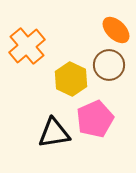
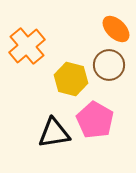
orange ellipse: moved 1 px up
yellow hexagon: rotated 12 degrees counterclockwise
pink pentagon: moved 1 px down; rotated 18 degrees counterclockwise
